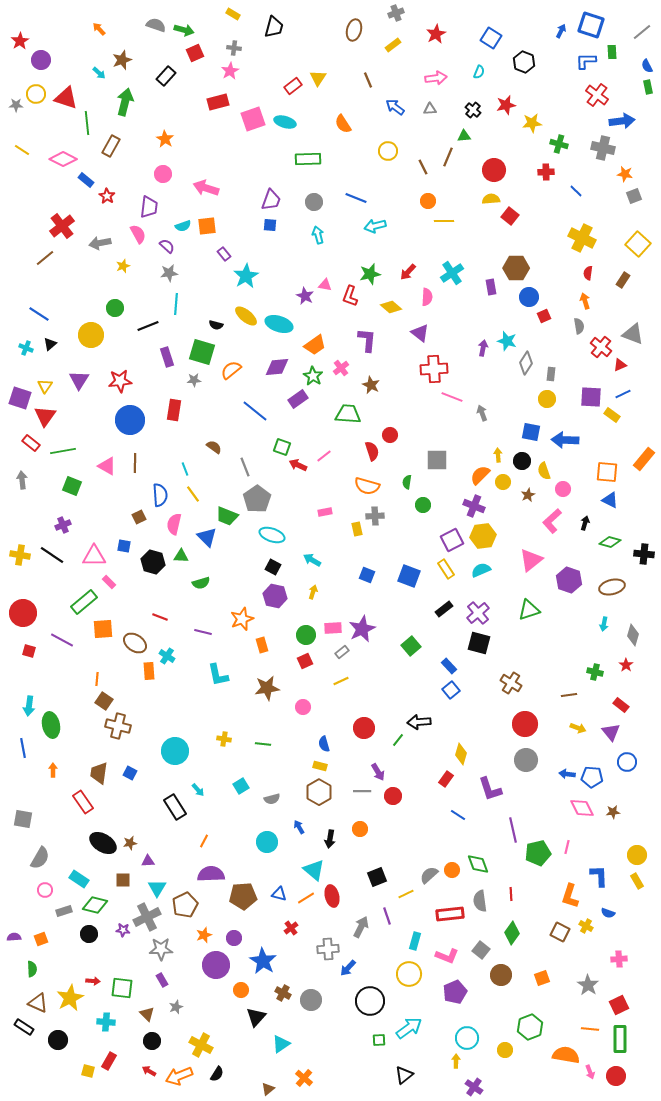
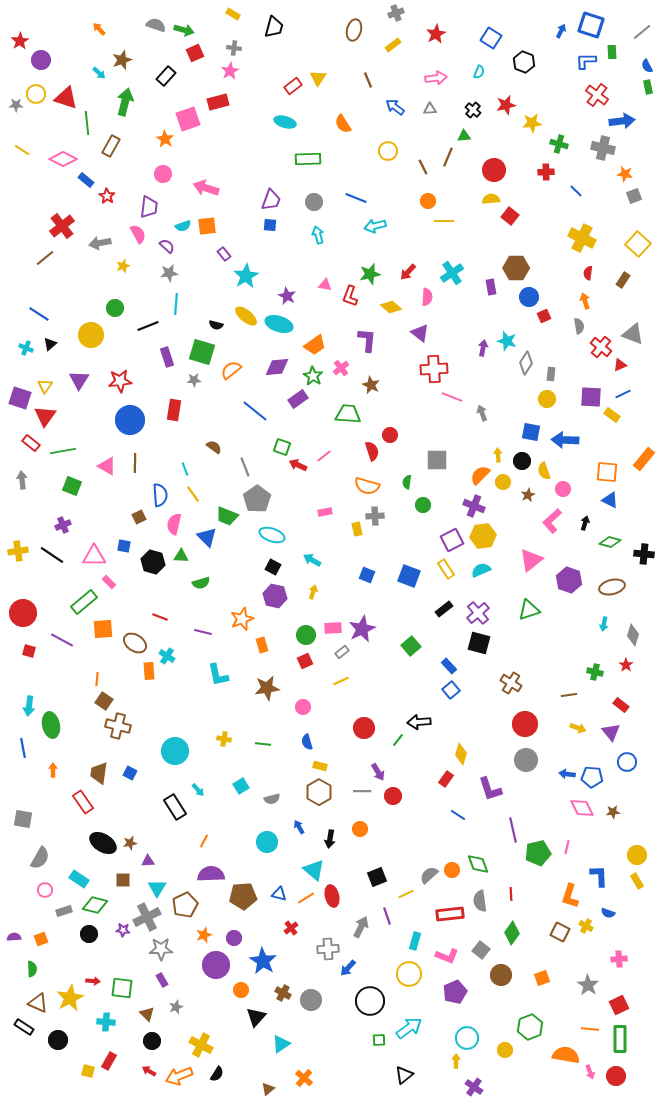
pink square at (253, 119): moved 65 px left
purple star at (305, 296): moved 18 px left
yellow cross at (20, 555): moved 2 px left, 4 px up; rotated 18 degrees counterclockwise
blue semicircle at (324, 744): moved 17 px left, 2 px up
